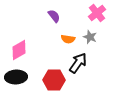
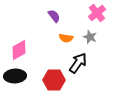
orange semicircle: moved 2 px left, 1 px up
black ellipse: moved 1 px left, 1 px up
